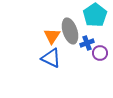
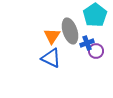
purple circle: moved 4 px left, 2 px up
